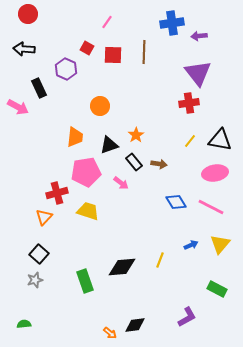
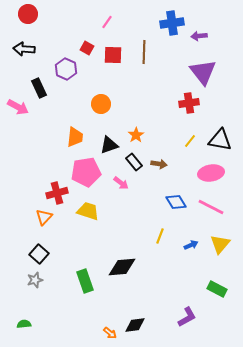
purple triangle at (198, 73): moved 5 px right, 1 px up
orange circle at (100, 106): moved 1 px right, 2 px up
pink ellipse at (215, 173): moved 4 px left
yellow line at (160, 260): moved 24 px up
